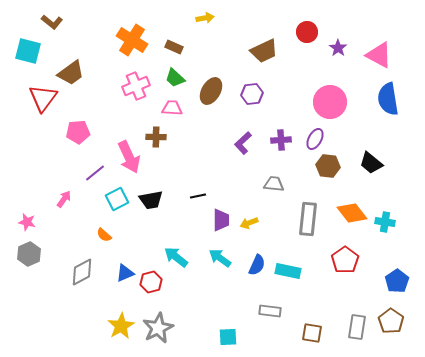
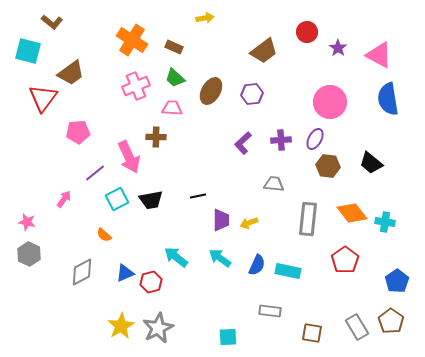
brown trapezoid at (264, 51): rotated 12 degrees counterclockwise
gray hexagon at (29, 254): rotated 10 degrees counterclockwise
gray rectangle at (357, 327): rotated 40 degrees counterclockwise
